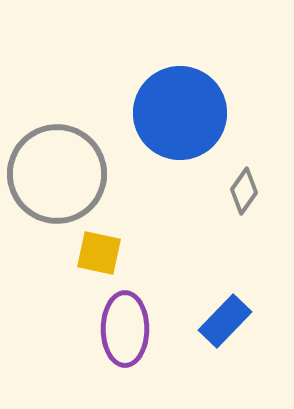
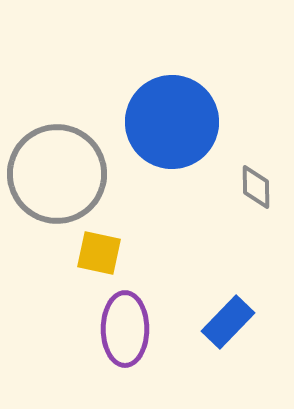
blue circle: moved 8 px left, 9 px down
gray diamond: moved 12 px right, 4 px up; rotated 36 degrees counterclockwise
blue rectangle: moved 3 px right, 1 px down
